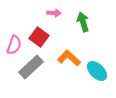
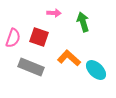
red square: rotated 18 degrees counterclockwise
pink semicircle: moved 1 px left, 7 px up
gray rectangle: rotated 65 degrees clockwise
cyan ellipse: moved 1 px left, 1 px up
